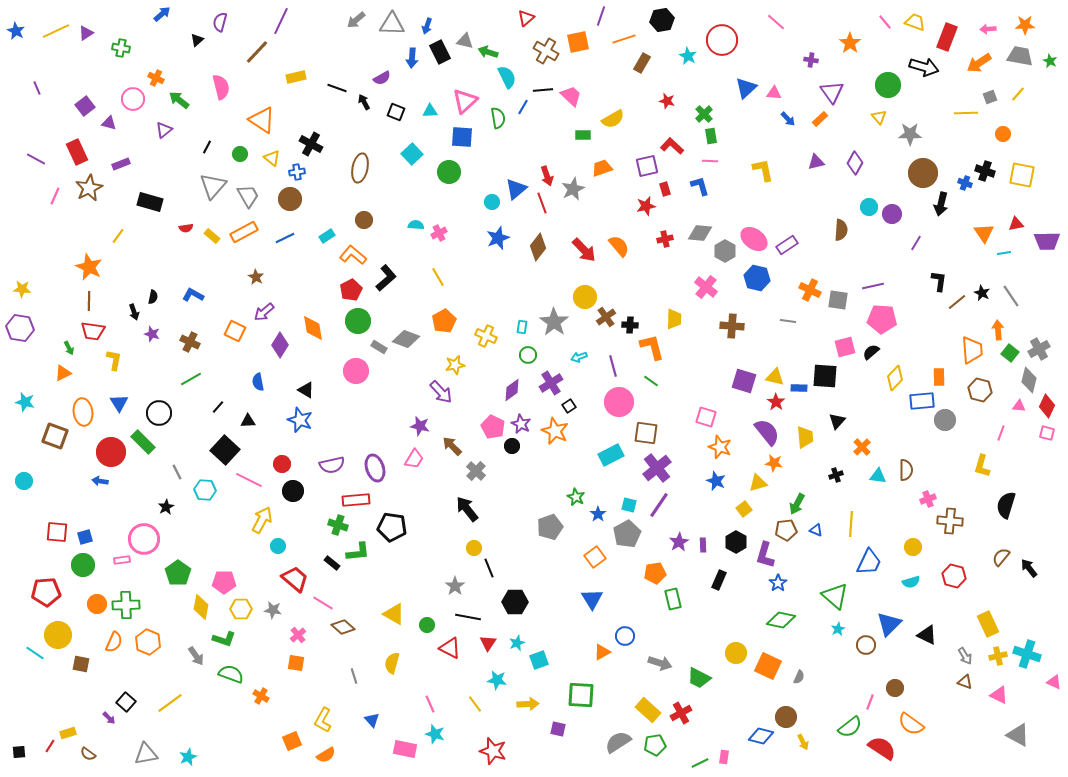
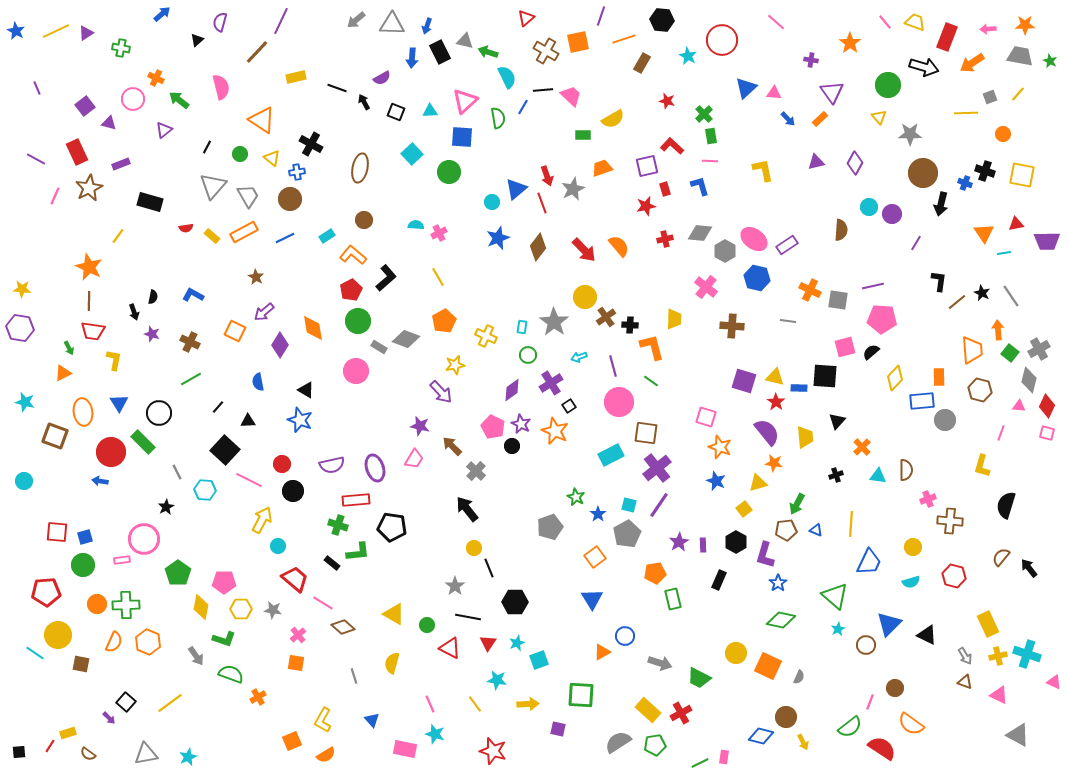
black hexagon at (662, 20): rotated 15 degrees clockwise
orange arrow at (979, 63): moved 7 px left
orange cross at (261, 696): moved 3 px left, 1 px down; rotated 28 degrees clockwise
